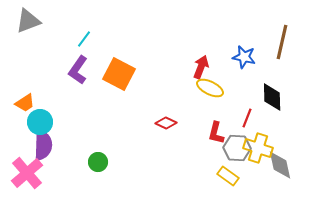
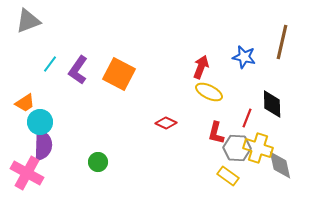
cyan line: moved 34 px left, 25 px down
yellow ellipse: moved 1 px left, 4 px down
black diamond: moved 7 px down
pink cross: rotated 20 degrees counterclockwise
